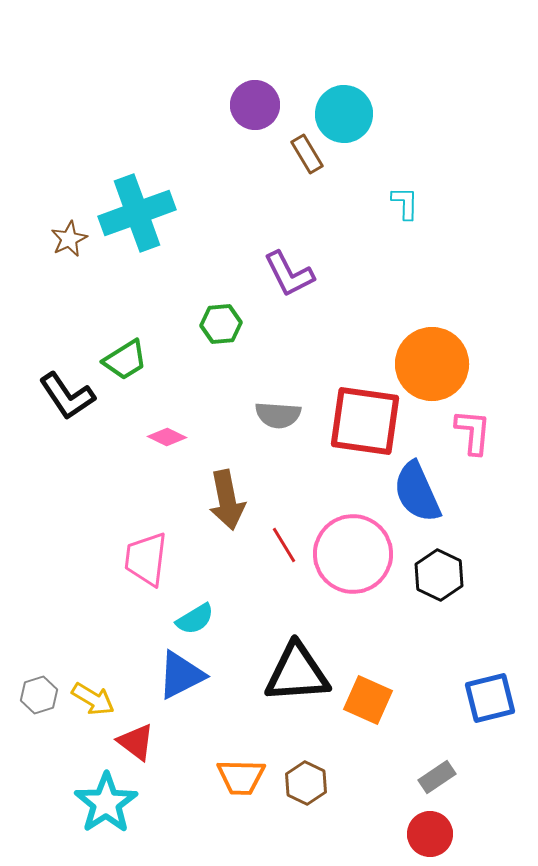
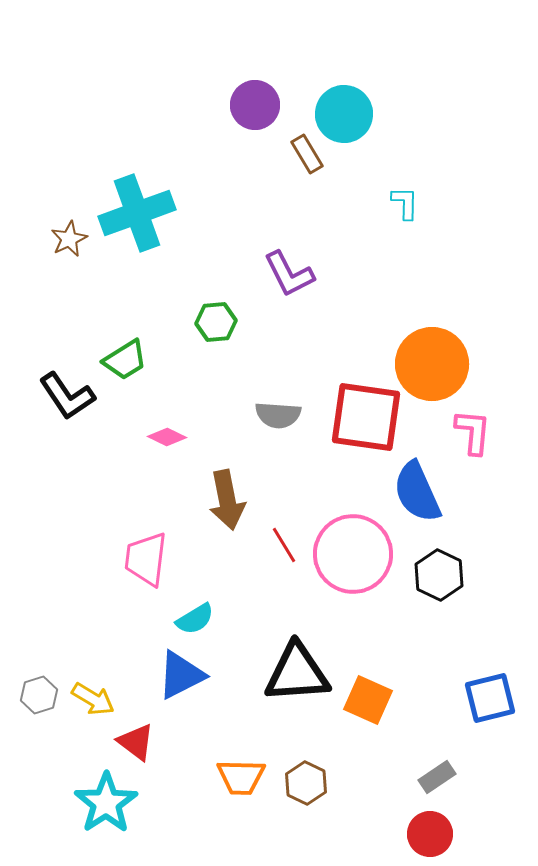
green hexagon: moved 5 px left, 2 px up
red square: moved 1 px right, 4 px up
